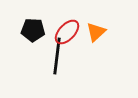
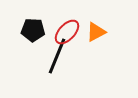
orange triangle: rotated 15 degrees clockwise
black line: rotated 15 degrees clockwise
